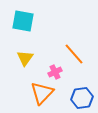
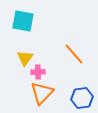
pink cross: moved 17 px left; rotated 24 degrees clockwise
